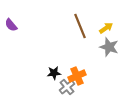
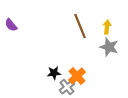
yellow arrow: moved 1 px right, 1 px up; rotated 48 degrees counterclockwise
orange cross: rotated 18 degrees counterclockwise
